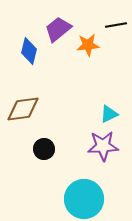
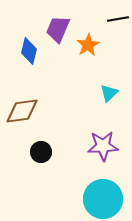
black line: moved 2 px right, 6 px up
purple trapezoid: rotated 28 degrees counterclockwise
orange star: rotated 25 degrees counterclockwise
brown diamond: moved 1 px left, 2 px down
cyan triangle: moved 21 px up; rotated 18 degrees counterclockwise
black circle: moved 3 px left, 3 px down
cyan circle: moved 19 px right
